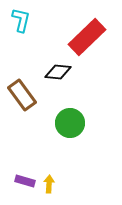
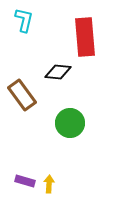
cyan L-shape: moved 3 px right
red rectangle: moved 2 px left; rotated 51 degrees counterclockwise
